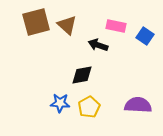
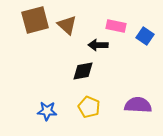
brown square: moved 1 px left, 2 px up
black arrow: rotated 18 degrees counterclockwise
black diamond: moved 1 px right, 4 px up
blue star: moved 13 px left, 8 px down
yellow pentagon: rotated 20 degrees counterclockwise
